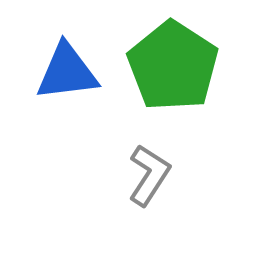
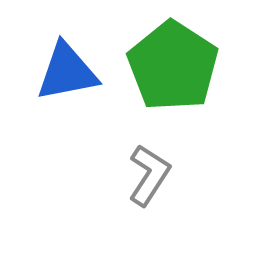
blue triangle: rotated 4 degrees counterclockwise
